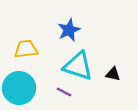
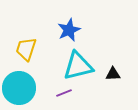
yellow trapezoid: rotated 65 degrees counterclockwise
cyan triangle: rotated 32 degrees counterclockwise
black triangle: rotated 14 degrees counterclockwise
purple line: moved 1 px down; rotated 49 degrees counterclockwise
